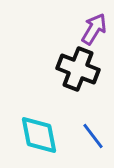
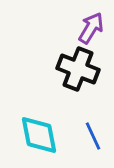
purple arrow: moved 3 px left, 1 px up
blue line: rotated 12 degrees clockwise
